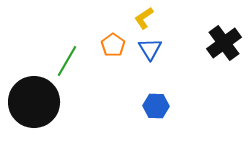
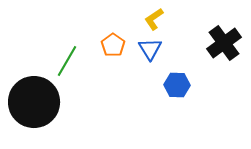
yellow L-shape: moved 10 px right, 1 px down
blue hexagon: moved 21 px right, 21 px up
